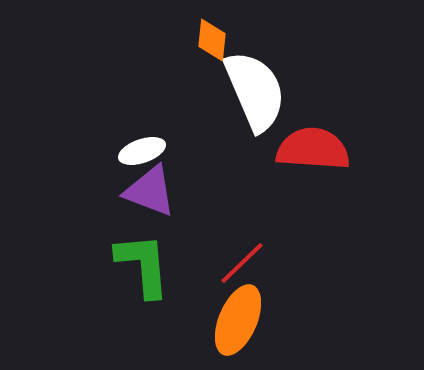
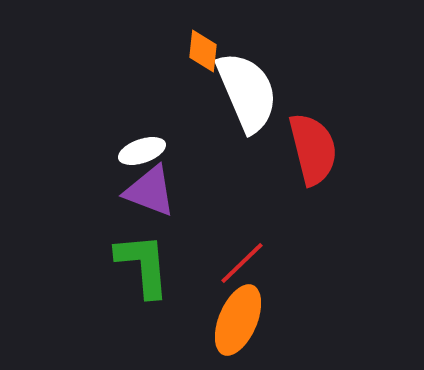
orange diamond: moved 9 px left, 11 px down
white semicircle: moved 8 px left, 1 px down
red semicircle: rotated 72 degrees clockwise
